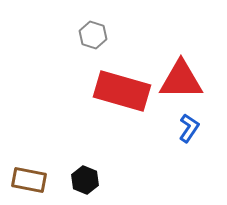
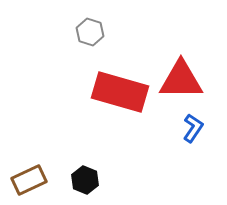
gray hexagon: moved 3 px left, 3 px up
red rectangle: moved 2 px left, 1 px down
blue L-shape: moved 4 px right
brown rectangle: rotated 36 degrees counterclockwise
